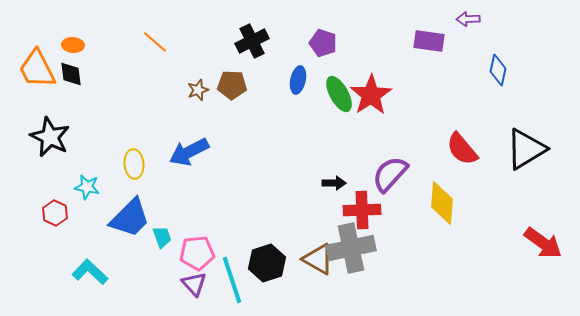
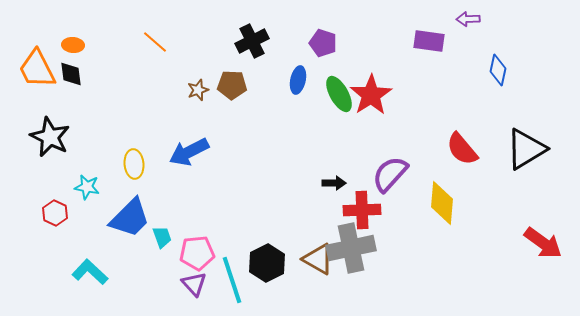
black hexagon: rotated 9 degrees counterclockwise
